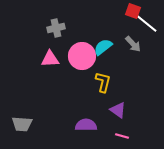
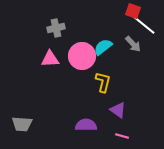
white line: moved 2 px left, 2 px down
